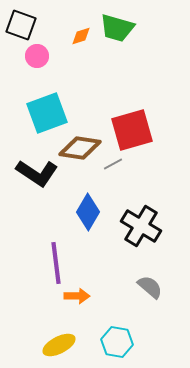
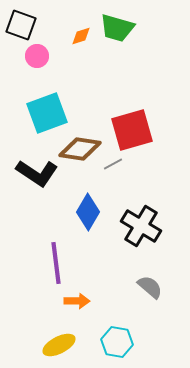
brown diamond: moved 1 px down
orange arrow: moved 5 px down
